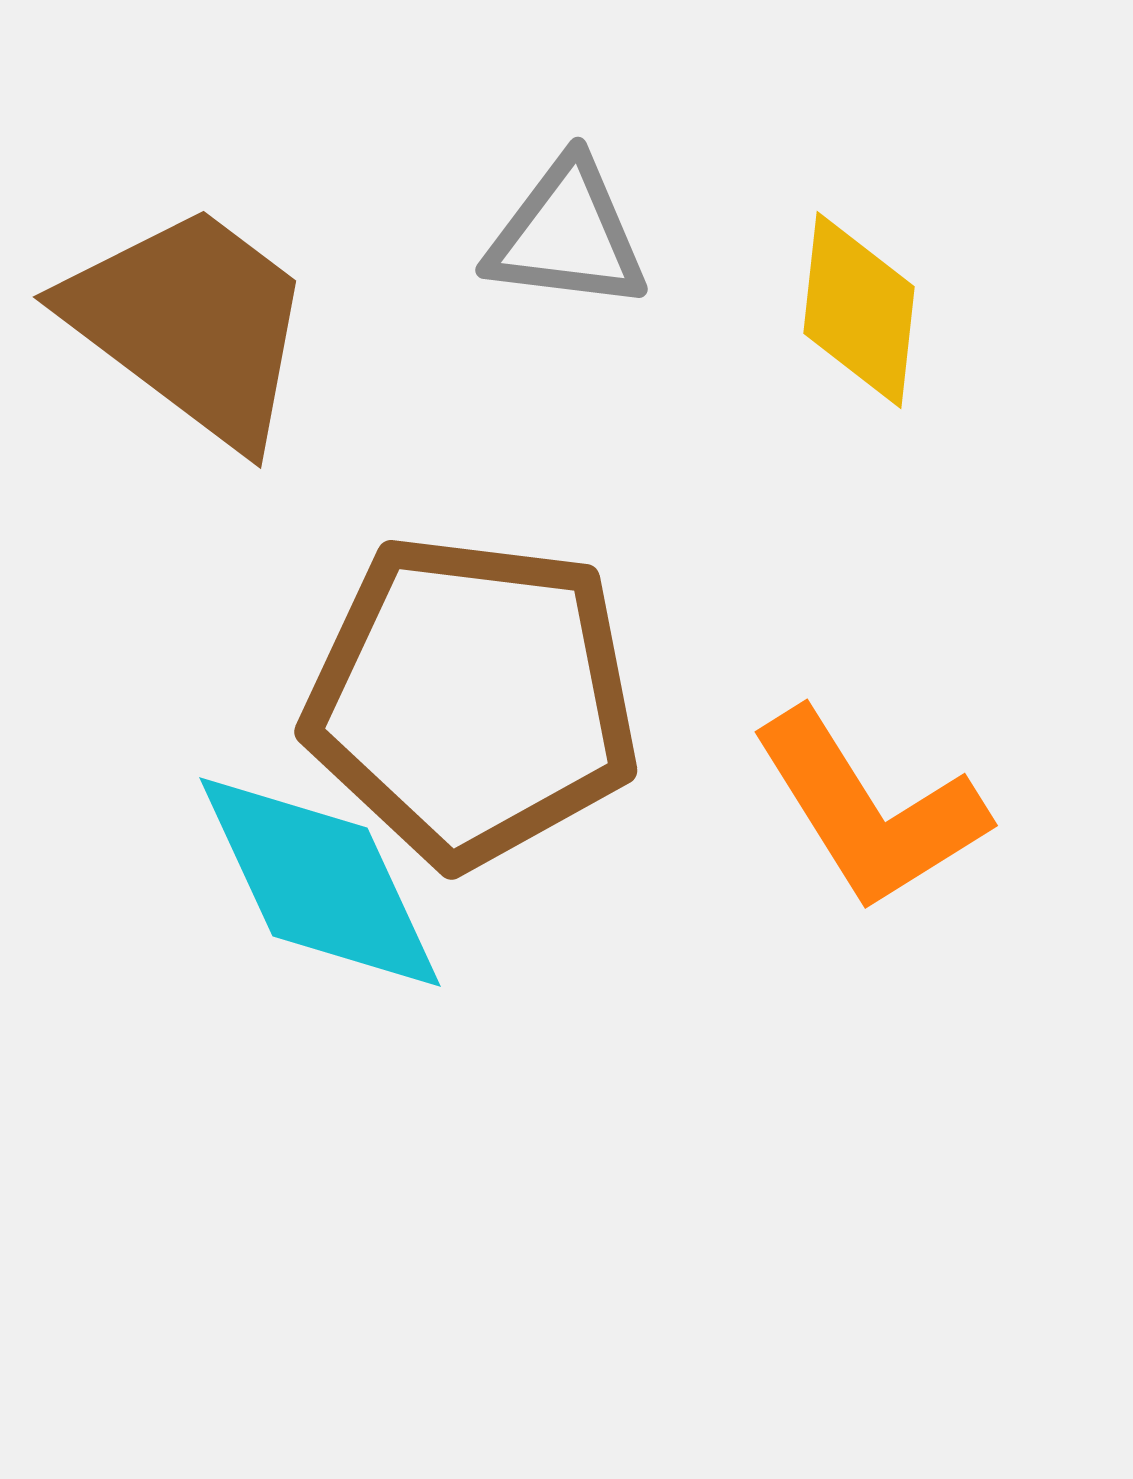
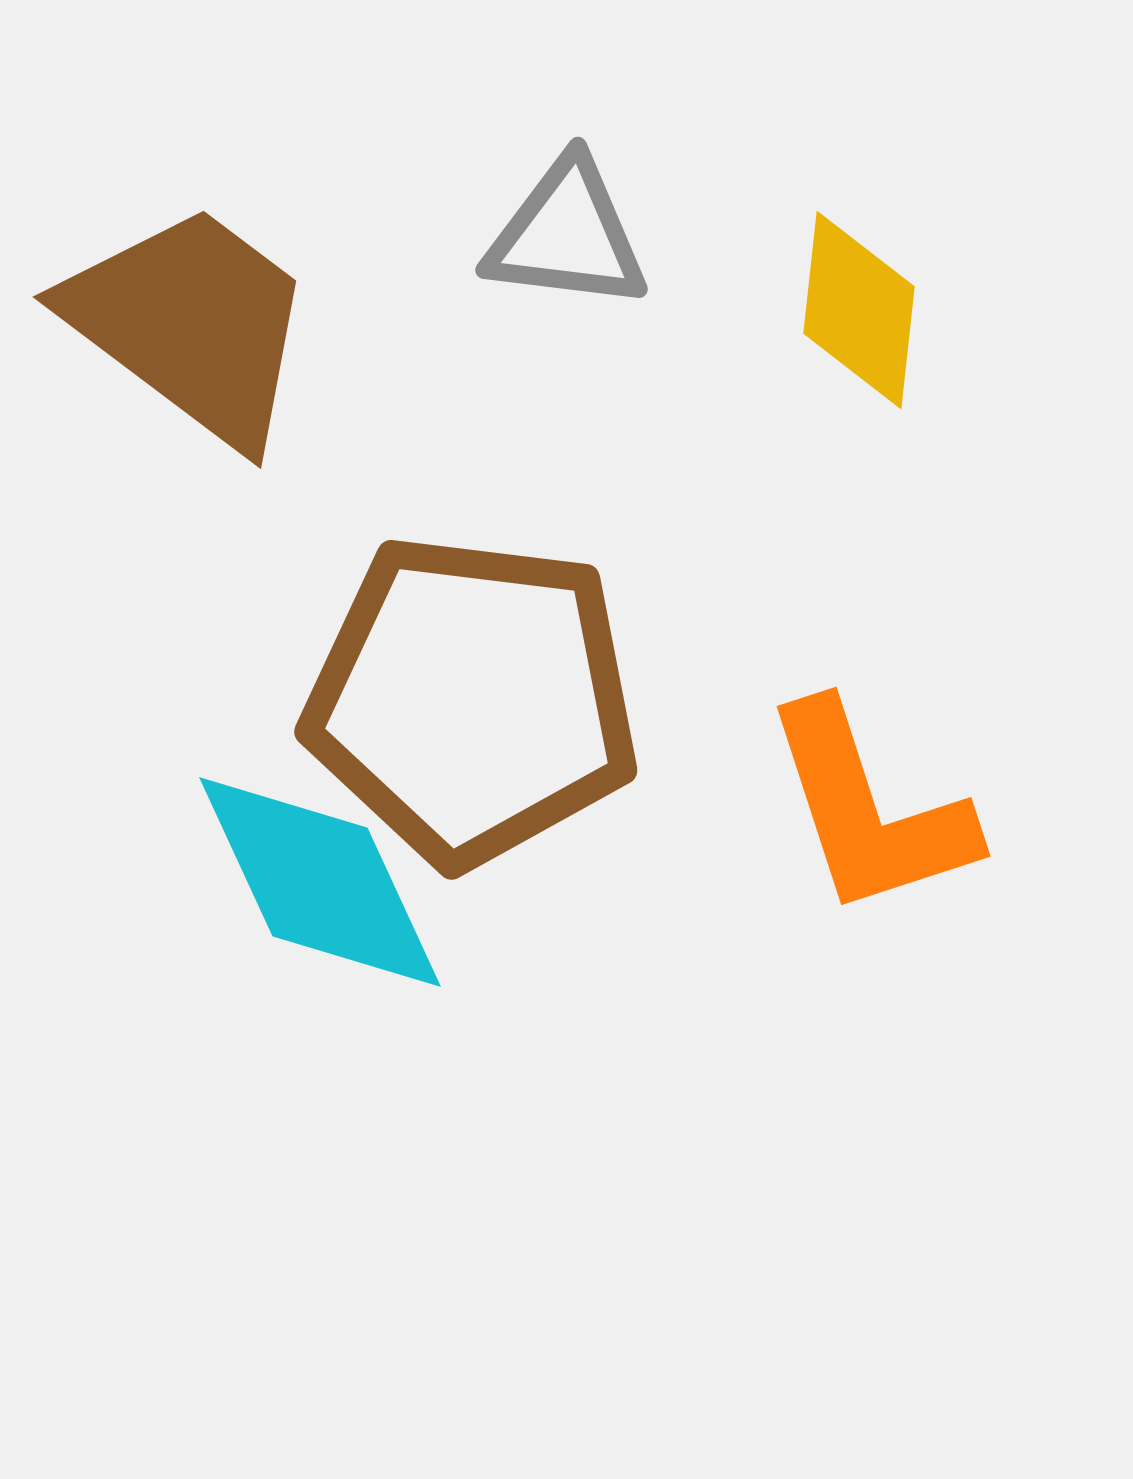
orange L-shape: rotated 14 degrees clockwise
